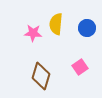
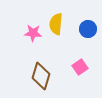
blue circle: moved 1 px right, 1 px down
